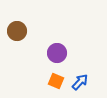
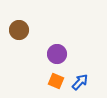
brown circle: moved 2 px right, 1 px up
purple circle: moved 1 px down
